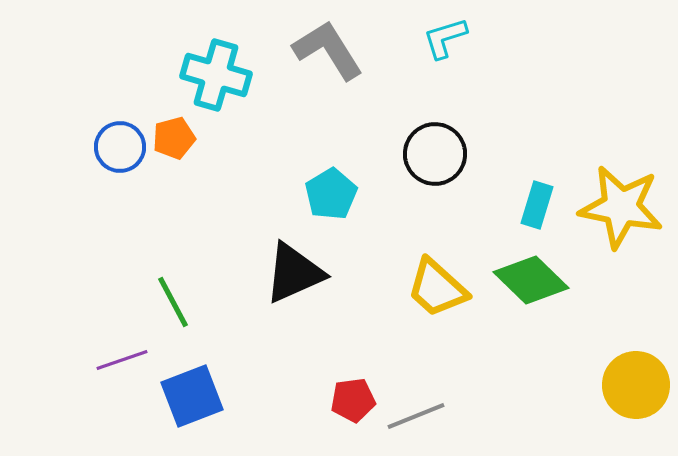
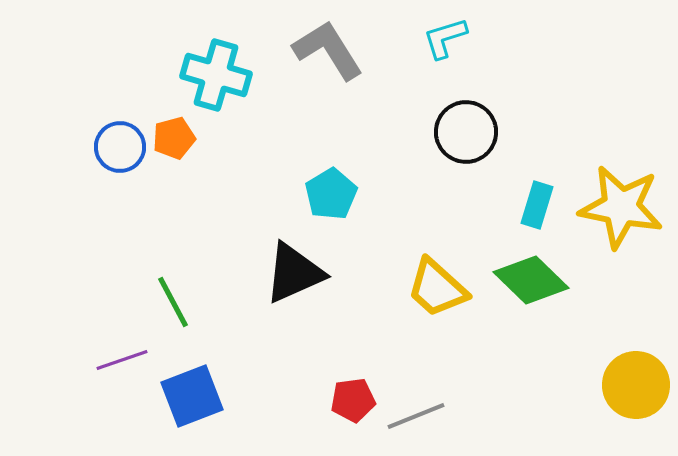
black circle: moved 31 px right, 22 px up
